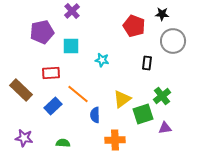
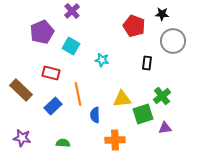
purple pentagon: rotated 10 degrees counterclockwise
cyan square: rotated 30 degrees clockwise
red rectangle: rotated 18 degrees clockwise
orange line: rotated 40 degrees clockwise
yellow triangle: rotated 30 degrees clockwise
purple star: moved 2 px left
